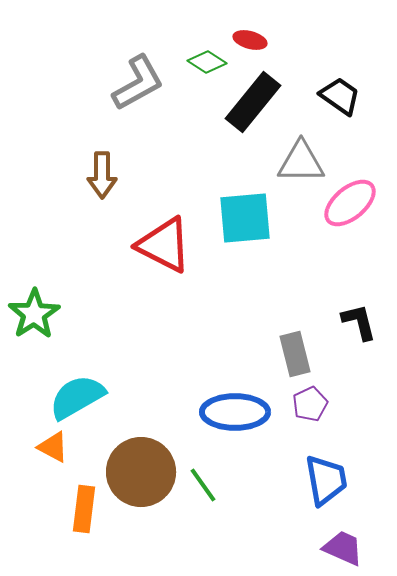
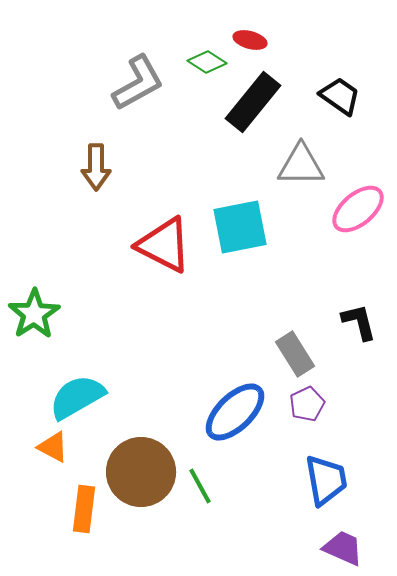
gray triangle: moved 3 px down
brown arrow: moved 6 px left, 8 px up
pink ellipse: moved 8 px right, 6 px down
cyan square: moved 5 px left, 9 px down; rotated 6 degrees counterclockwise
gray rectangle: rotated 18 degrees counterclockwise
purple pentagon: moved 3 px left
blue ellipse: rotated 44 degrees counterclockwise
green line: moved 3 px left, 1 px down; rotated 6 degrees clockwise
